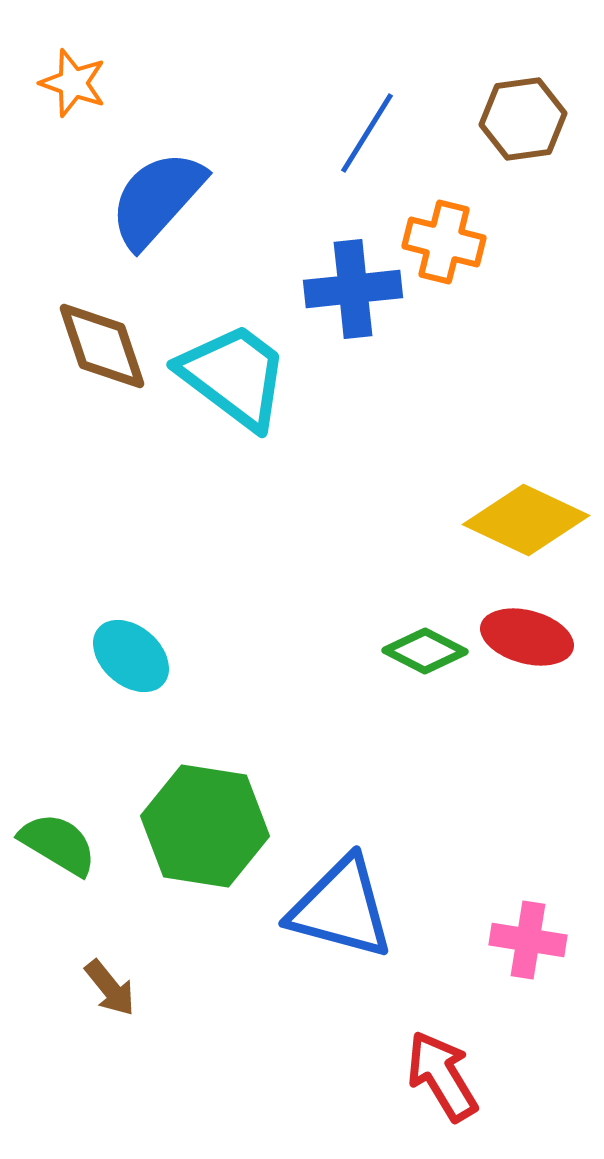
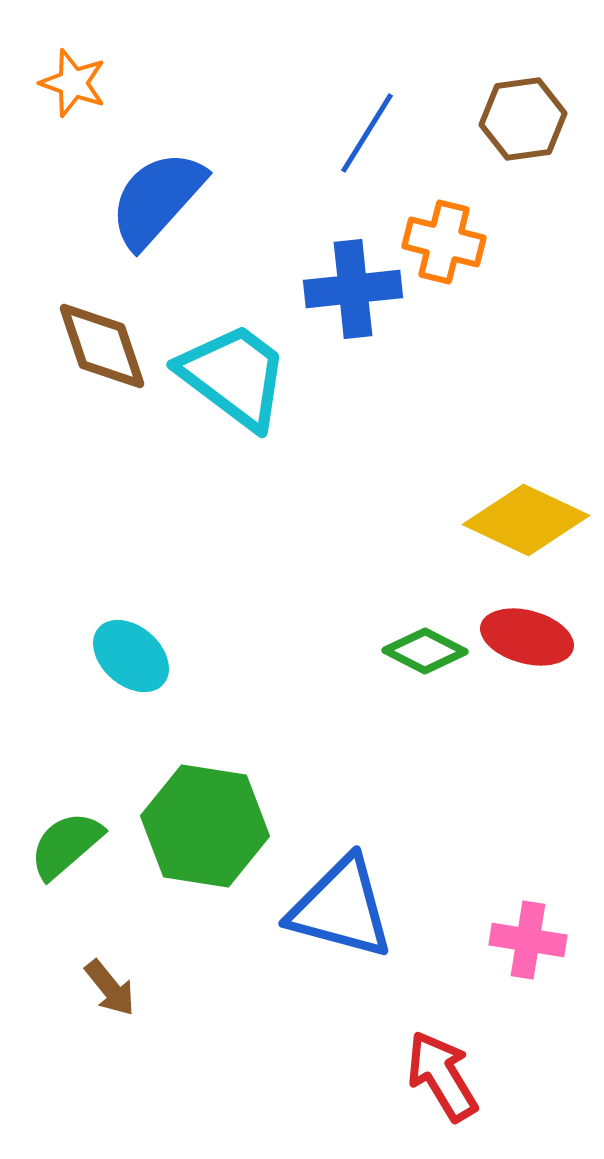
green semicircle: moved 8 px right, 1 px down; rotated 72 degrees counterclockwise
